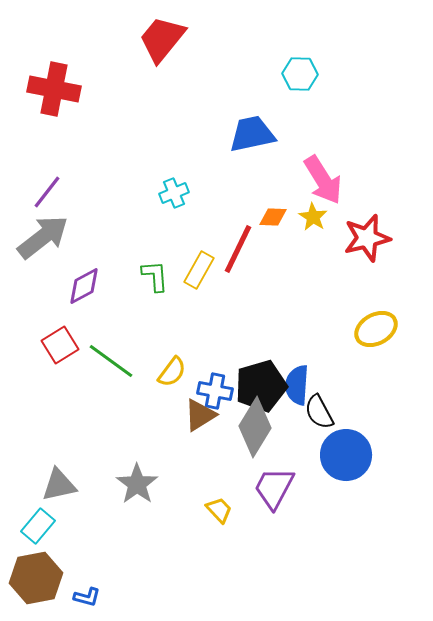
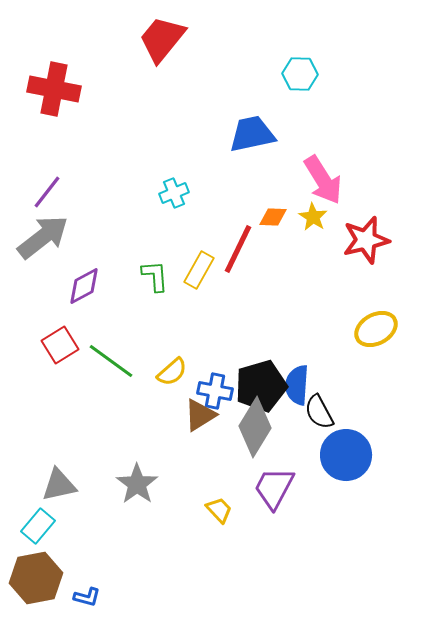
red star: moved 1 px left, 2 px down
yellow semicircle: rotated 12 degrees clockwise
